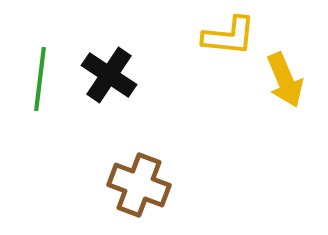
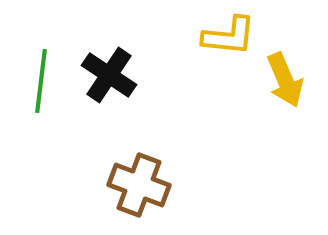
green line: moved 1 px right, 2 px down
